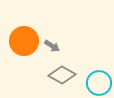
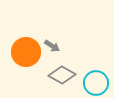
orange circle: moved 2 px right, 11 px down
cyan circle: moved 3 px left
